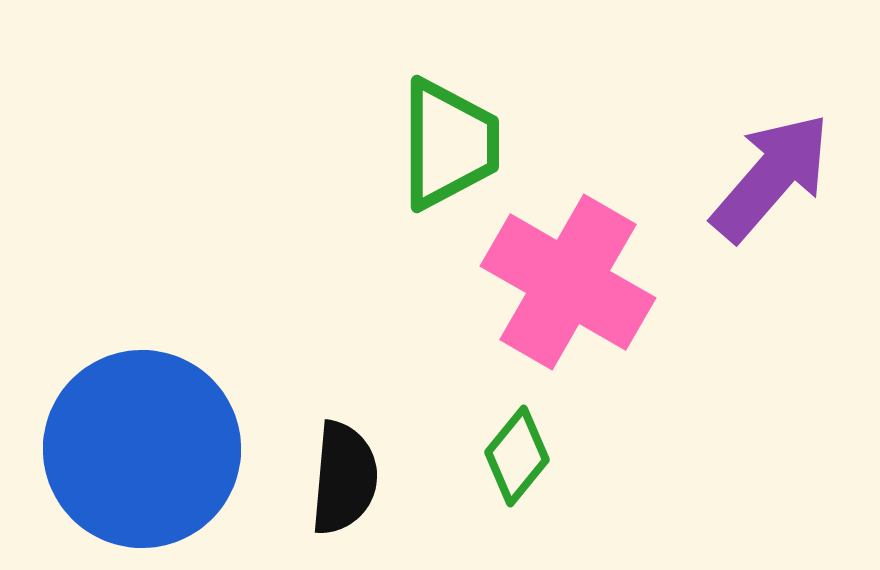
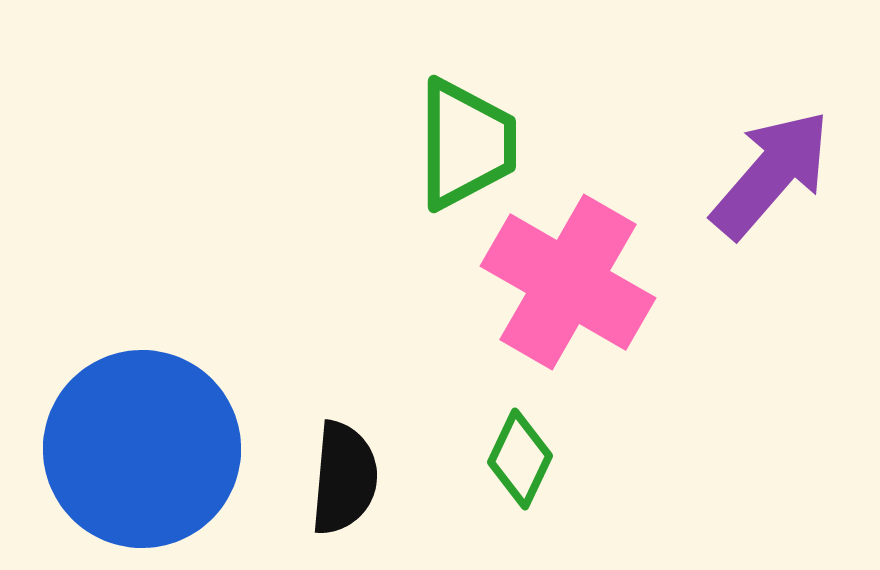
green trapezoid: moved 17 px right
purple arrow: moved 3 px up
green diamond: moved 3 px right, 3 px down; rotated 14 degrees counterclockwise
